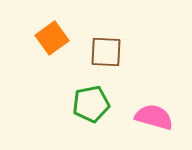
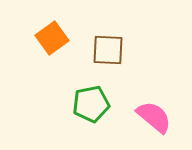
brown square: moved 2 px right, 2 px up
pink semicircle: rotated 24 degrees clockwise
